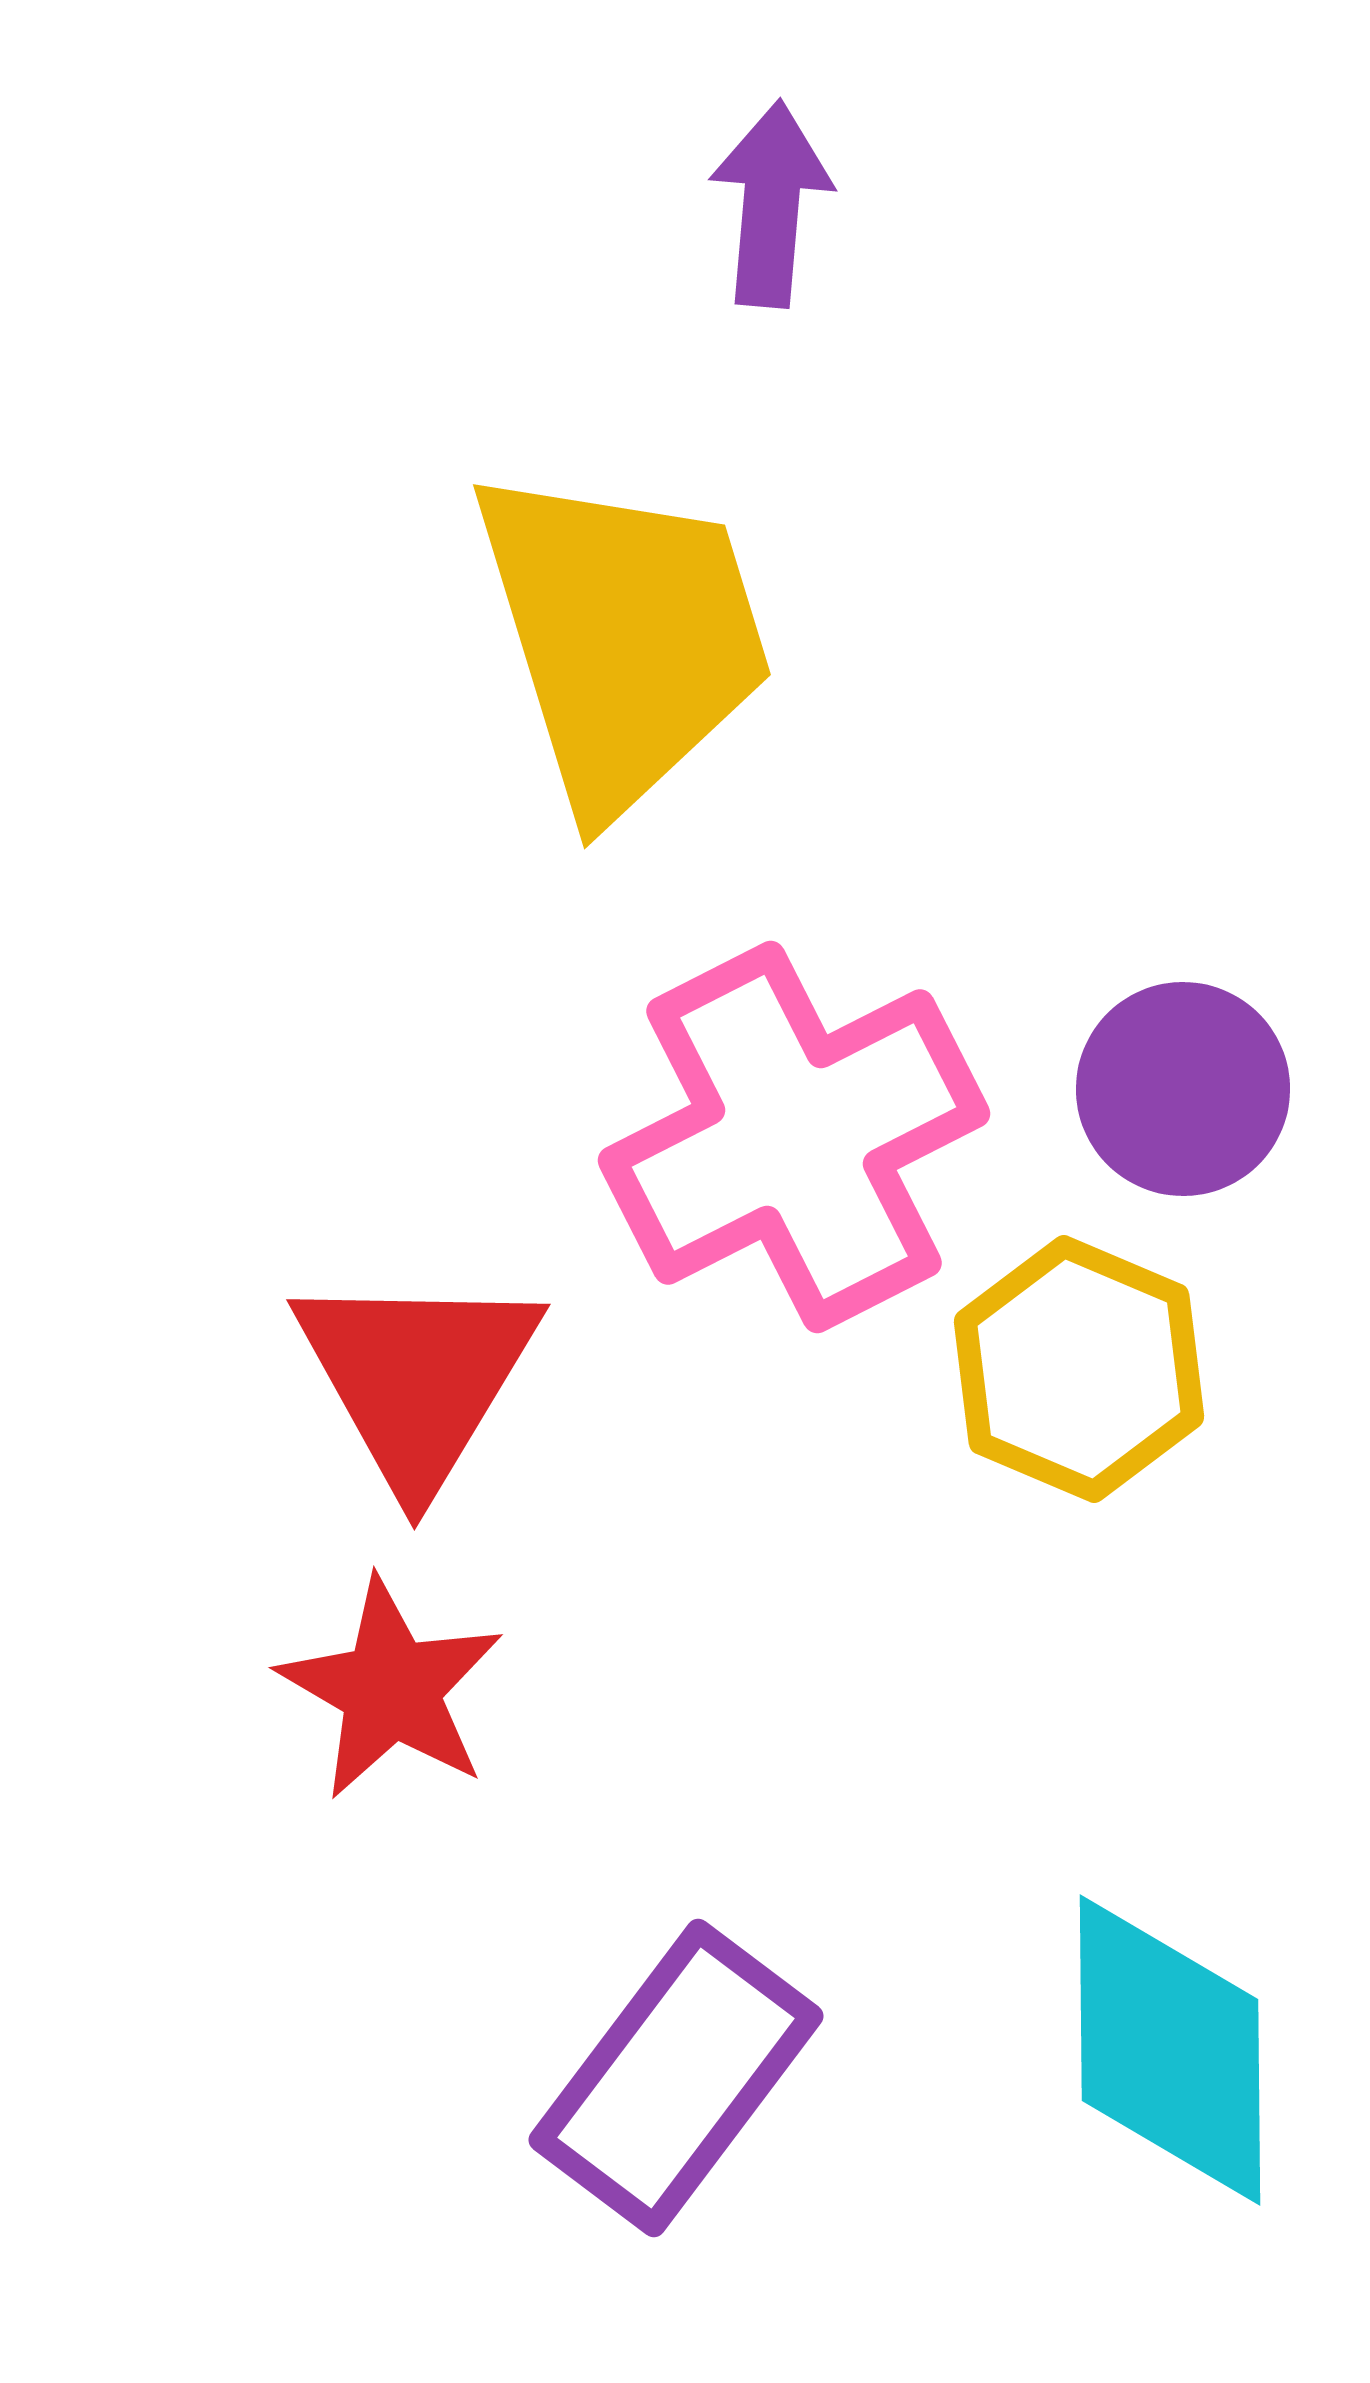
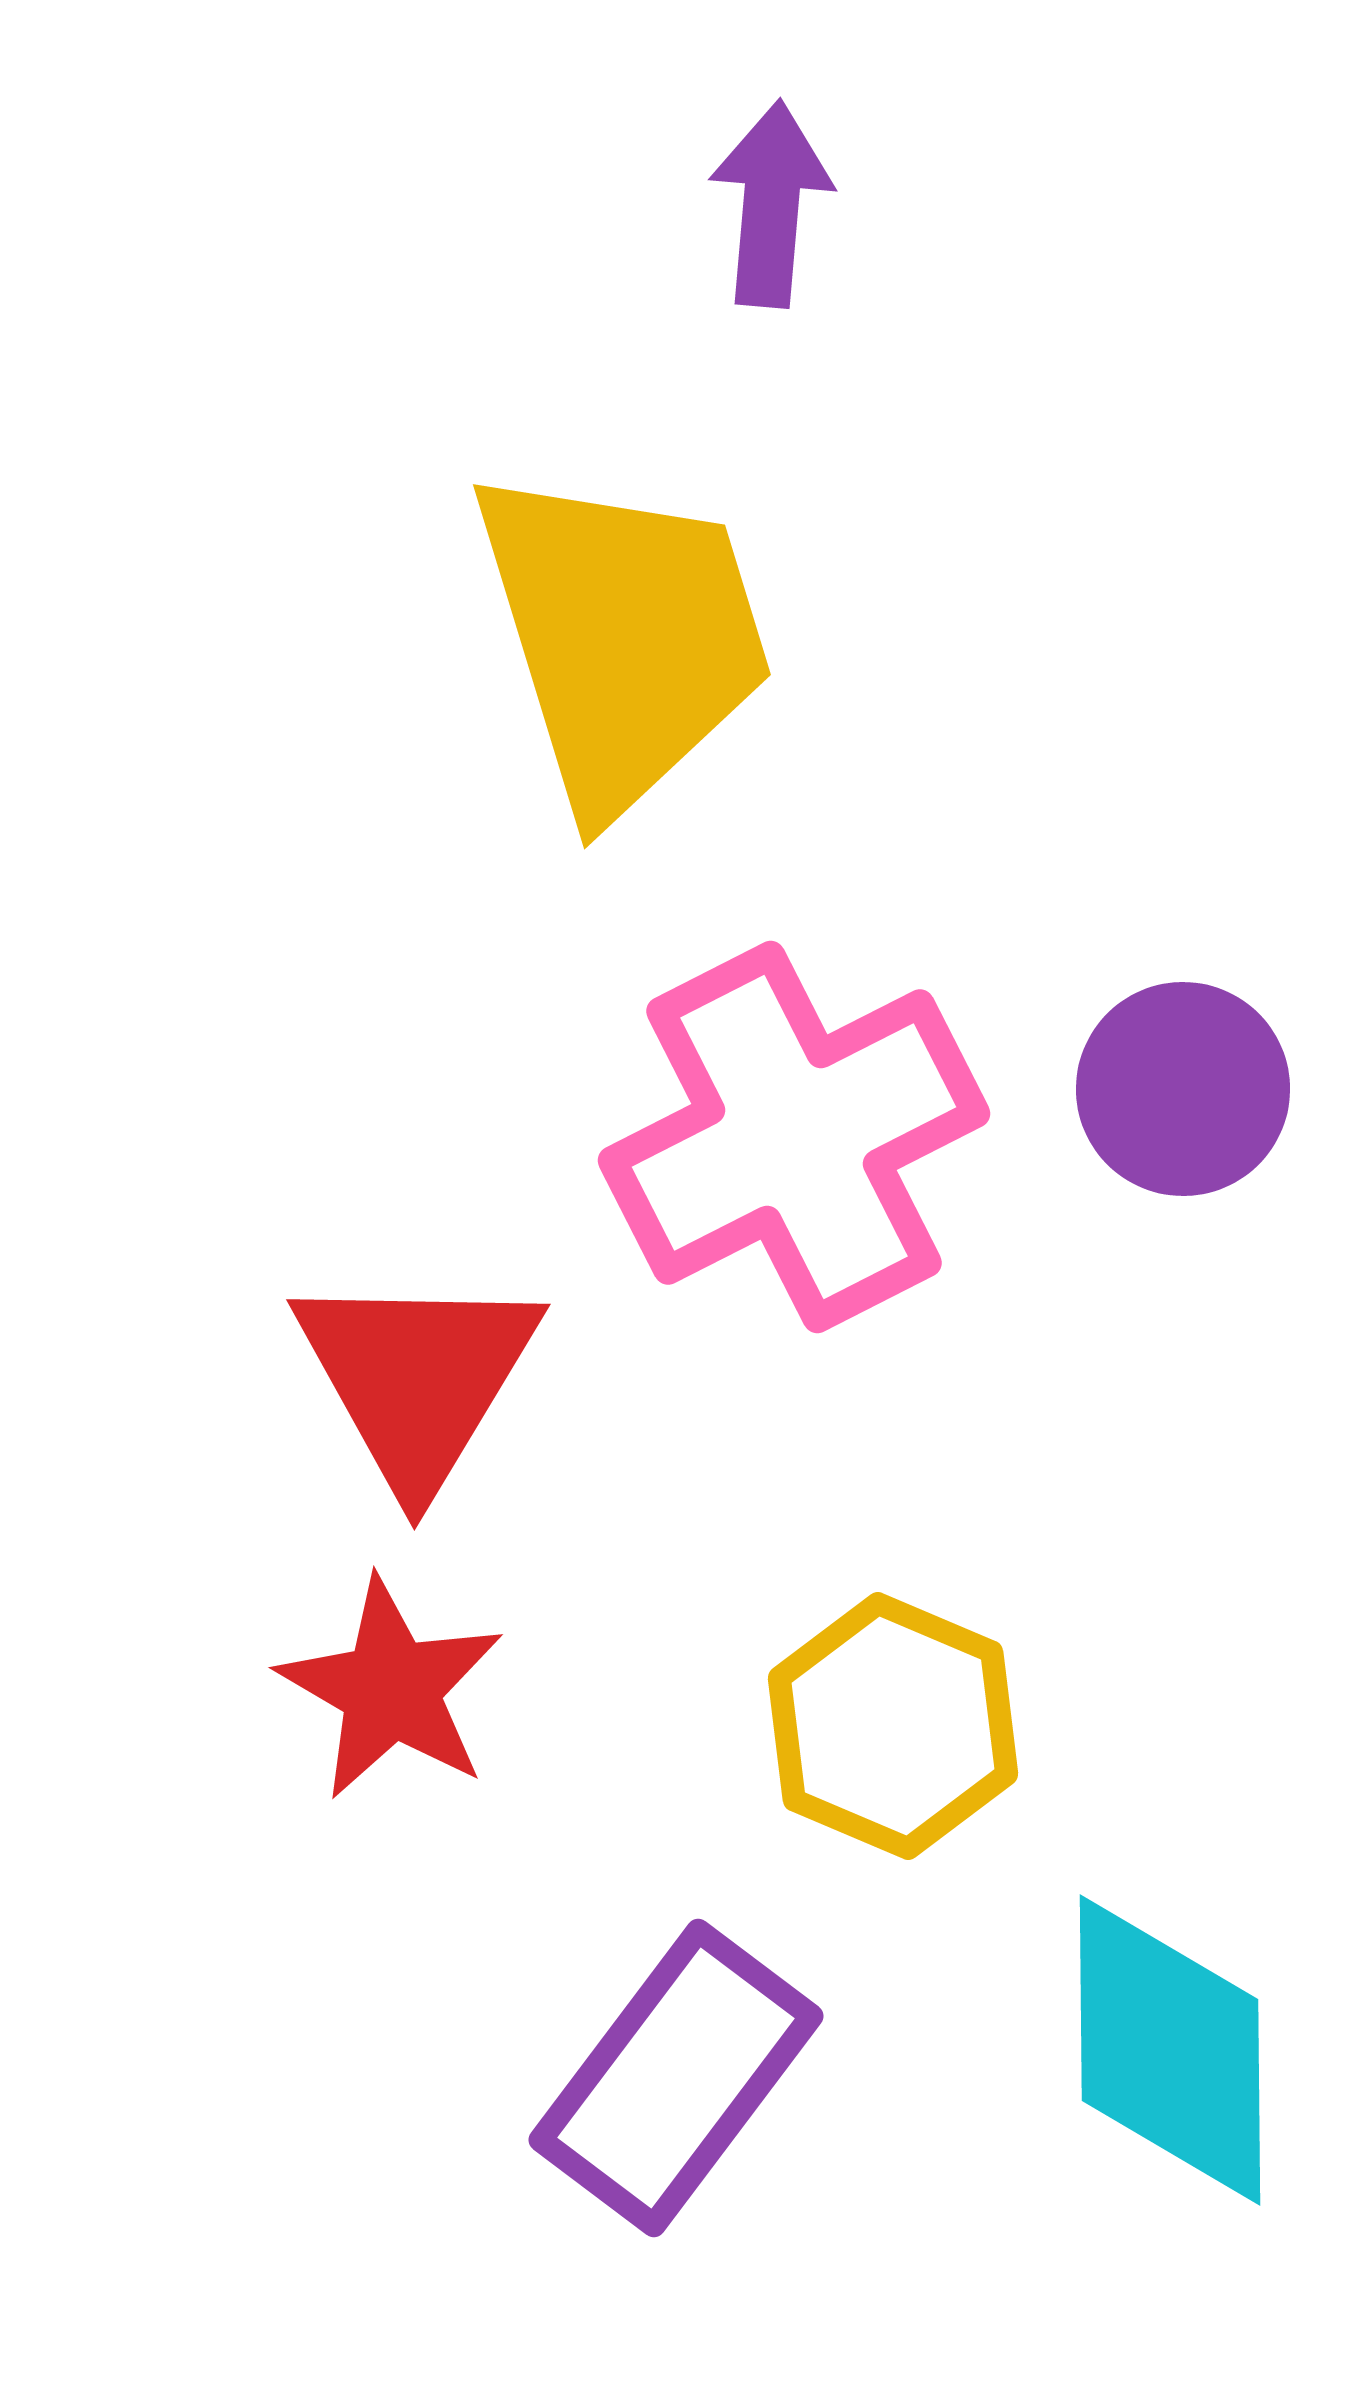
yellow hexagon: moved 186 px left, 357 px down
